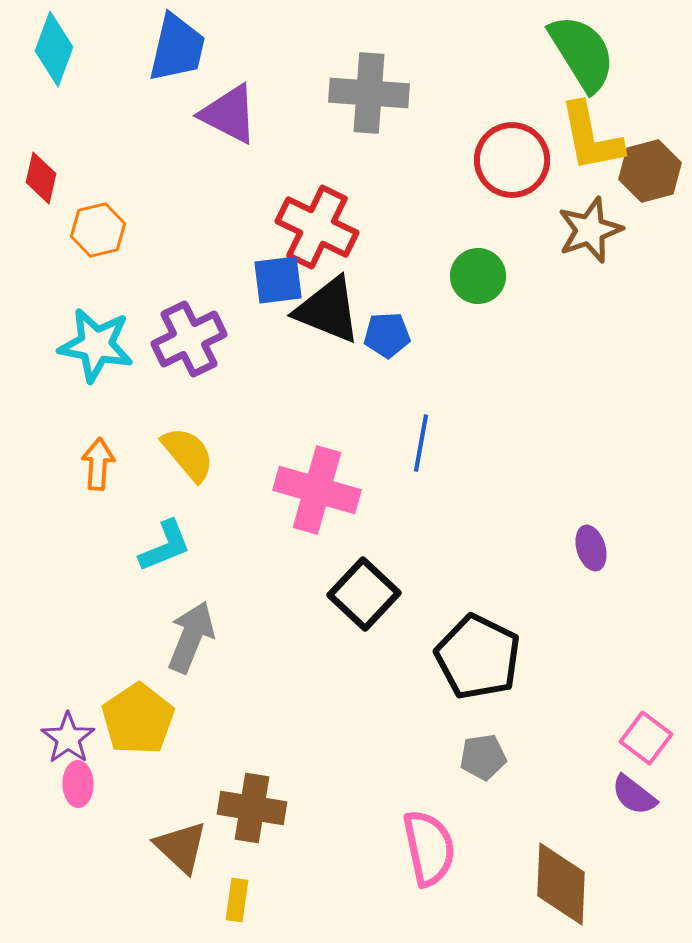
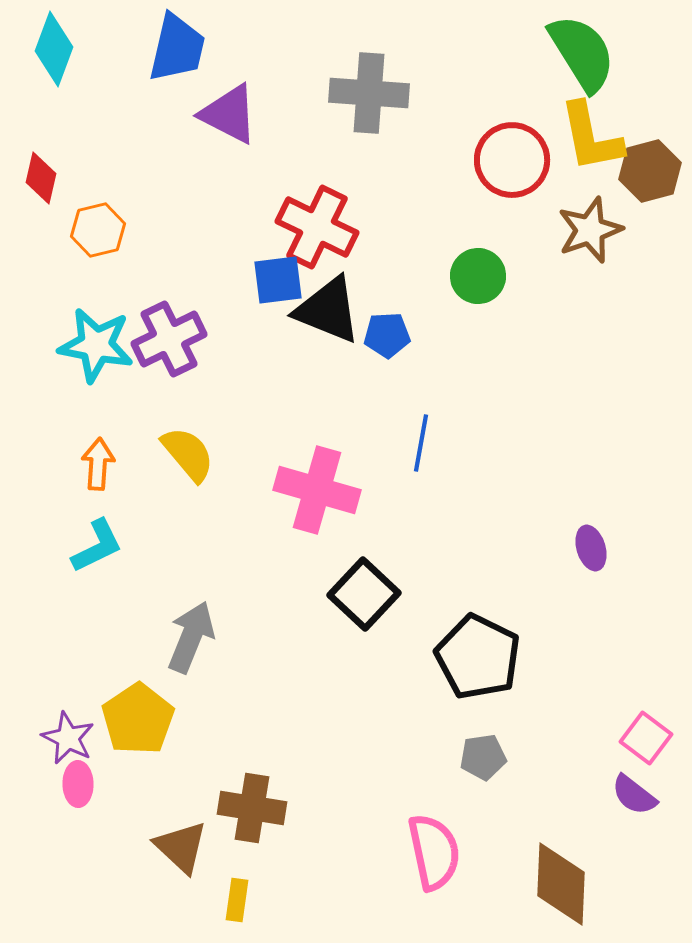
purple cross: moved 20 px left
cyan L-shape: moved 68 px left; rotated 4 degrees counterclockwise
purple star: rotated 10 degrees counterclockwise
pink semicircle: moved 5 px right, 4 px down
